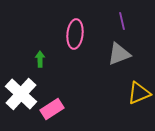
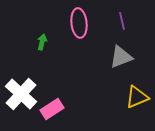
pink ellipse: moved 4 px right, 11 px up; rotated 12 degrees counterclockwise
gray triangle: moved 2 px right, 3 px down
green arrow: moved 2 px right, 17 px up; rotated 14 degrees clockwise
yellow triangle: moved 2 px left, 4 px down
